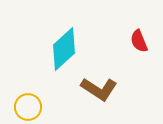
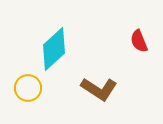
cyan diamond: moved 10 px left
yellow circle: moved 19 px up
